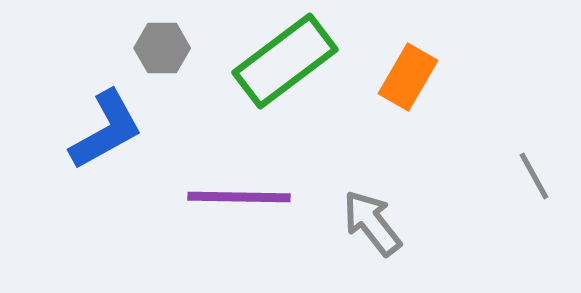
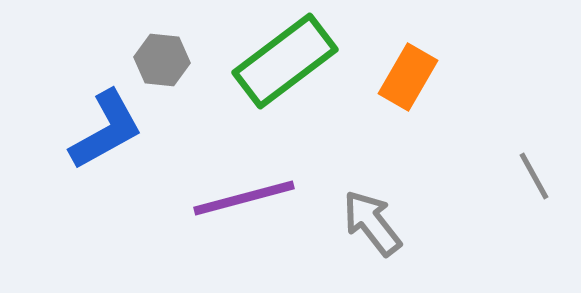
gray hexagon: moved 12 px down; rotated 6 degrees clockwise
purple line: moved 5 px right, 1 px down; rotated 16 degrees counterclockwise
